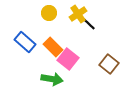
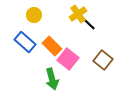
yellow circle: moved 15 px left, 2 px down
orange rectangle: moved 1 px left, 1 px up
brown square: moved 6 px left, 4 px up
green arrow: rotated 65 degrees clockwise
